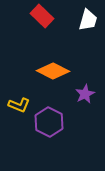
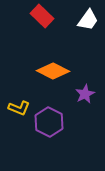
white trapezoid: rotated 20 degrees clockwise
yellow L-shape: moved 3 px down
